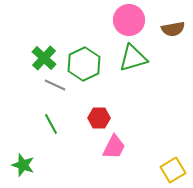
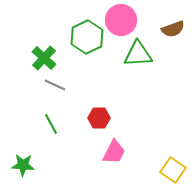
pink circle: moved 8 px left
brown semicircle: rotated 10 degrees counterclockwise
green triangle: moved 5 px right, 4 px up; rotated 12 degrees clockwise
green hexagon: moved 3 px right, 27 px up
pink trapezoid: moved 5 px down
green star: rotated 15 degrees counterclockwise
yellow square: rotated 25 degrees counterclockwise
